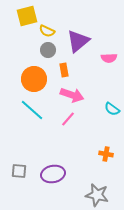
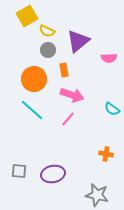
yellow square: rotated 15 degrees counterclockwise
